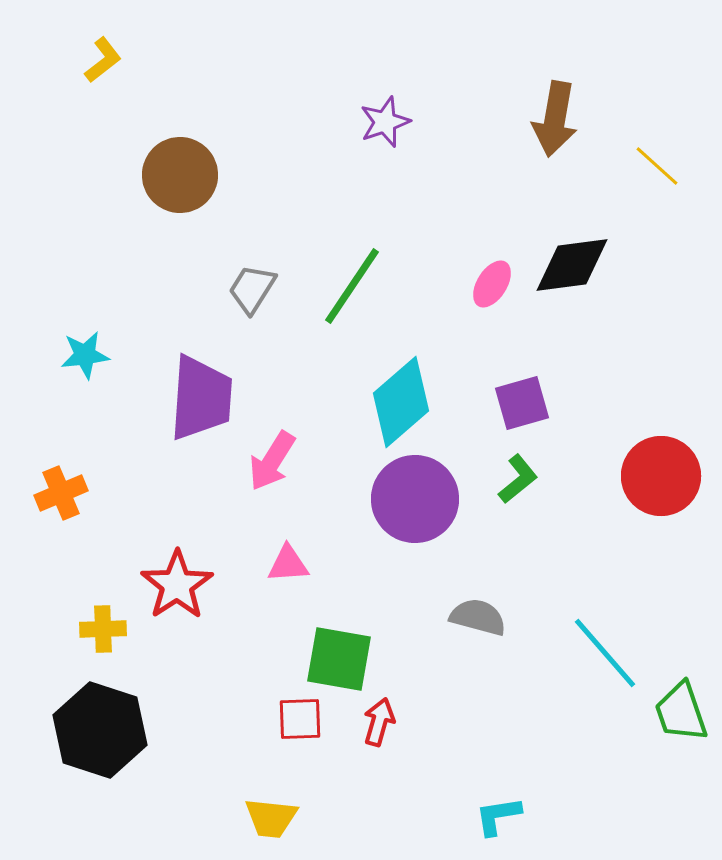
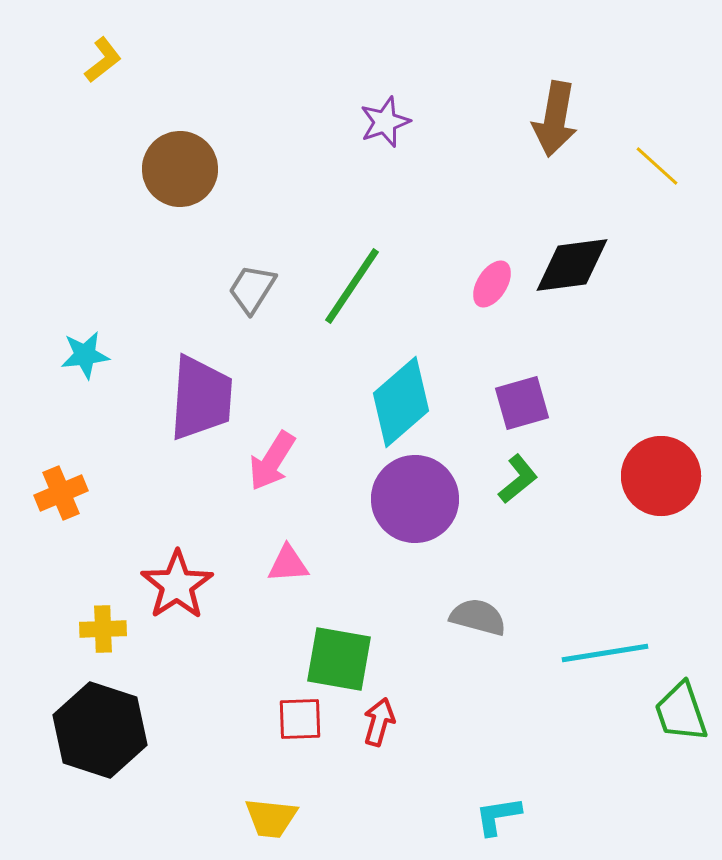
brown circle: moved 6 px up
cyan line: rotated 58 degrees counterclockwise
